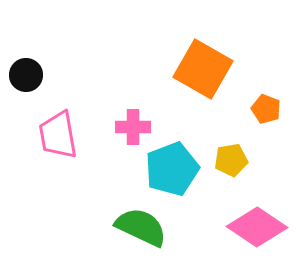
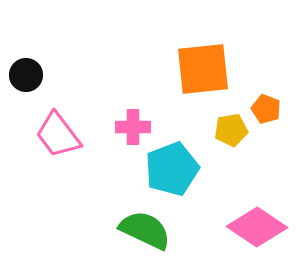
orange square: rotated 36 degrees counterclockwise
pink trapezoid: rotated 27 degrees counterclockwise
yellow pentagon: moved 30 px up
green semicircle: moved 4 px right, 3 px down
